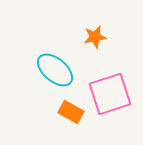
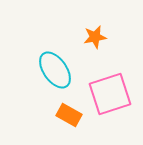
cyan ellipse: rotated 15 degrees clockwise
orange rectangle: moved 2 px left, 3 px down
